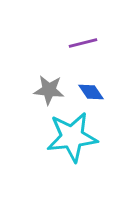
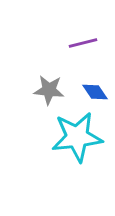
blue diamond: moved 4 px right
cyan star: moved 5 px right
